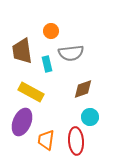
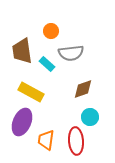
cyan rectangle: rotated 35 degrees counterclockwise
